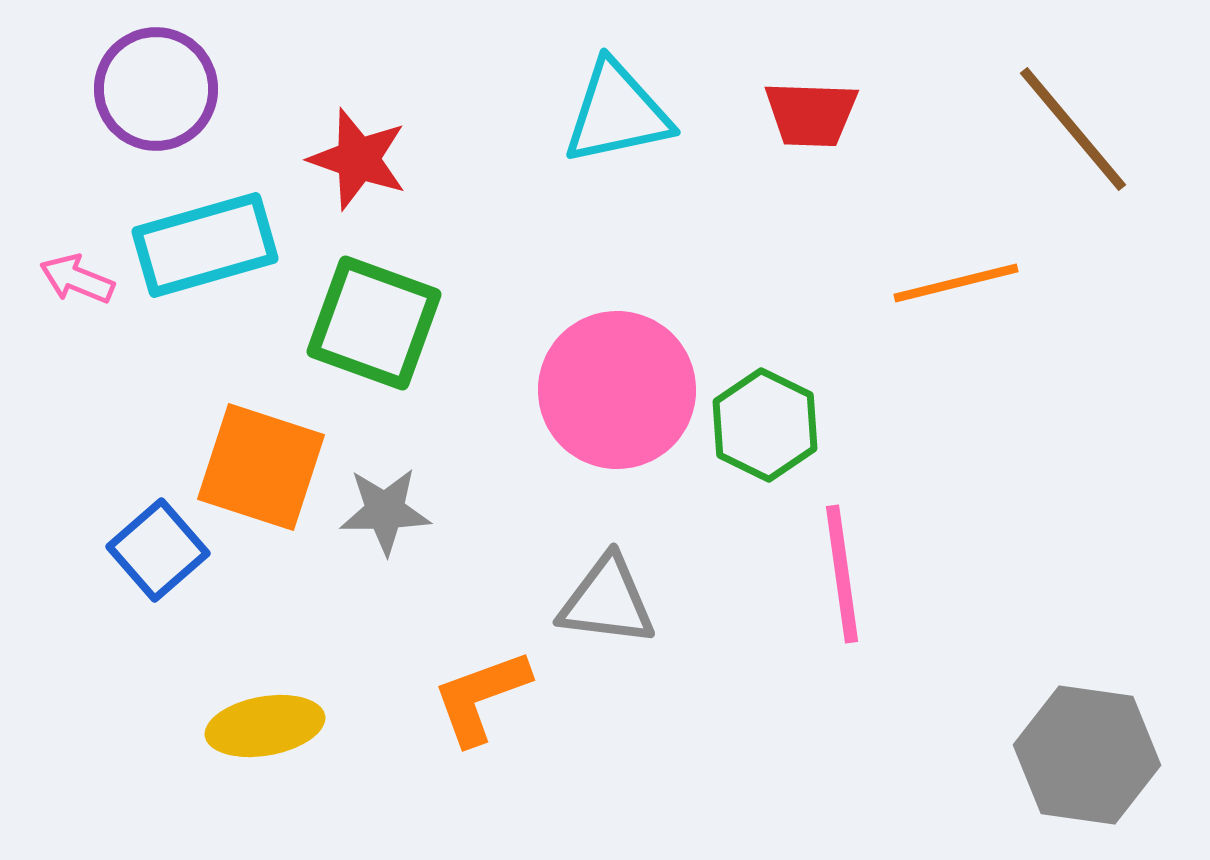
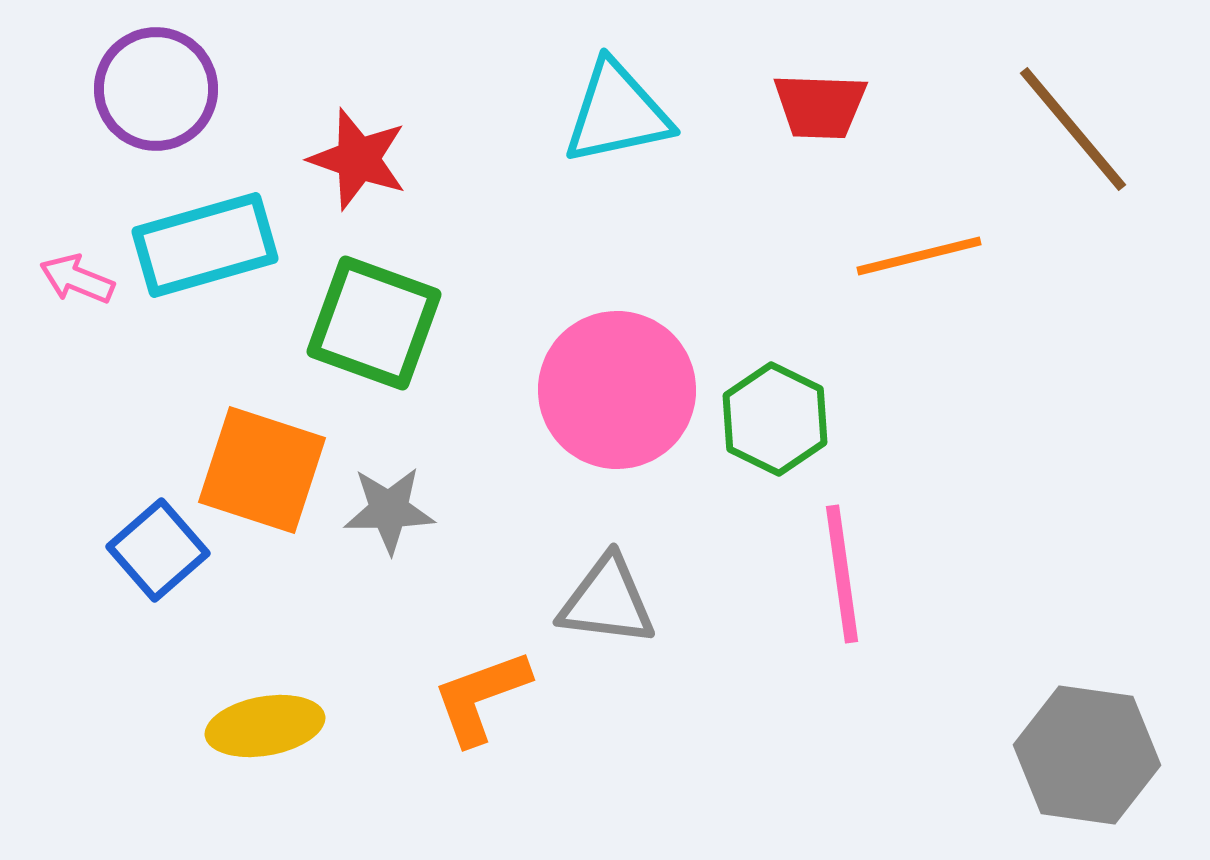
red trapezoid: moved 9 px right, 8 px up
orange line: moved 37 px left, 27 px up
green hexagon: moved 10 px right, 6 px up
orange square: moved 1 px right, 3 px down
gray star: moved 4 px right, 1 px up
